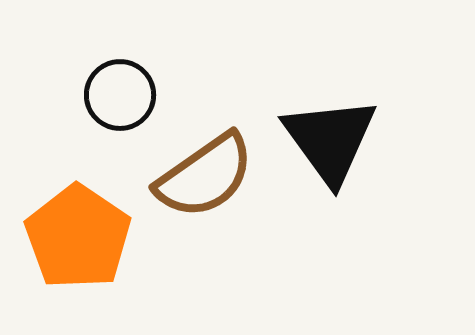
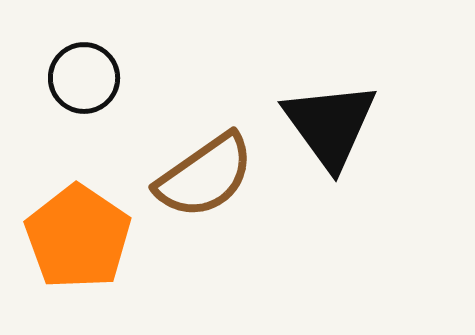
black circle: moved 36 px left, 17 px up
black triangle: moved 15 px up
